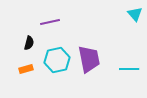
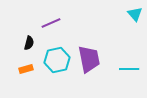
purple line: moved 1 px right, 1 px down; rotated 12 degrees counterclockwise
